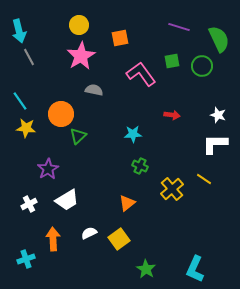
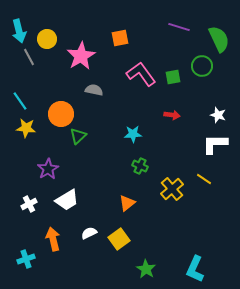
yellow circle: moved 32 px left, 14 px down
green square: moved 1 px right, 16 px down
orange arrow: rotated 10 degrees counterclockwise
